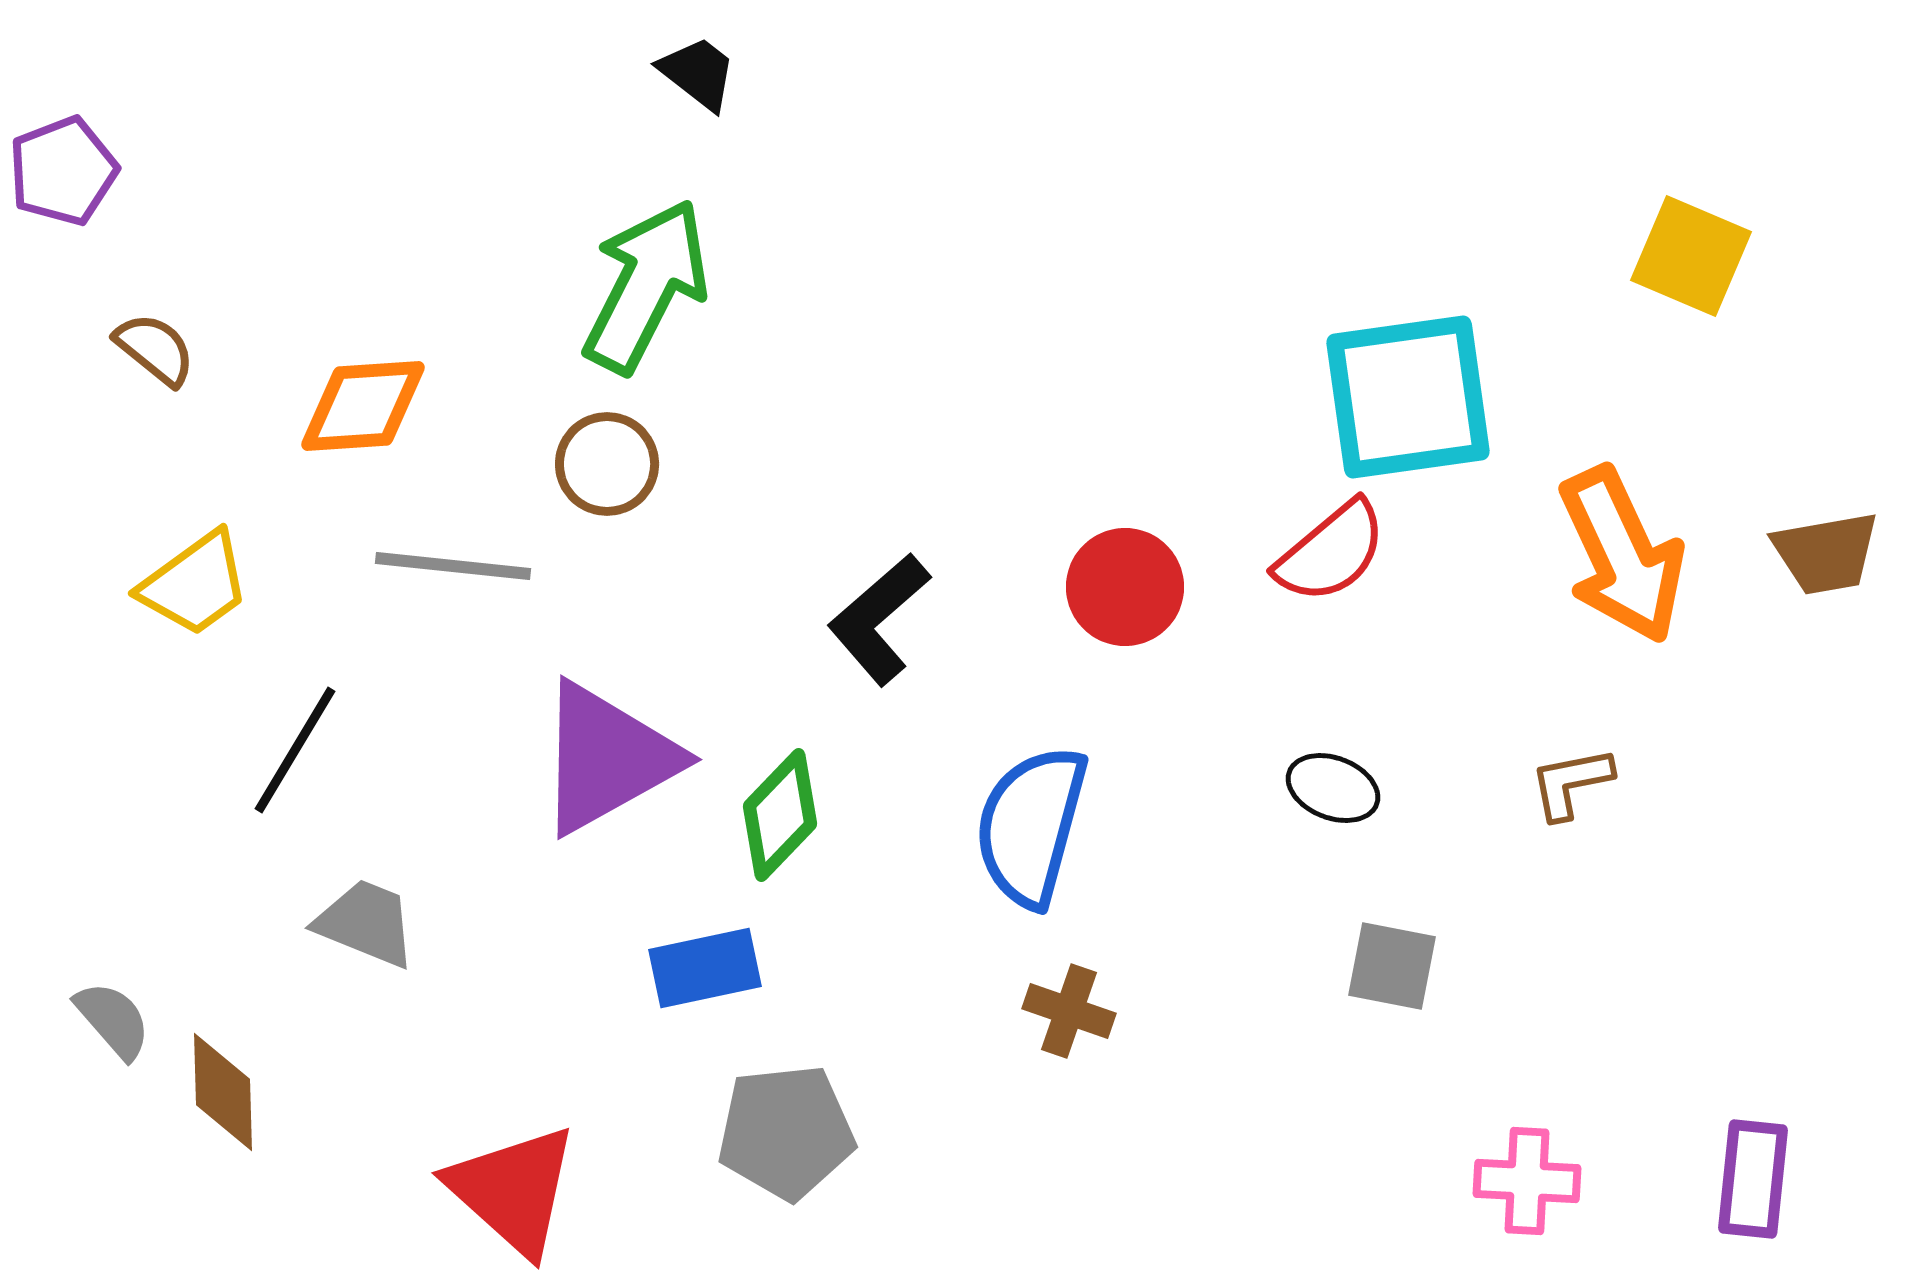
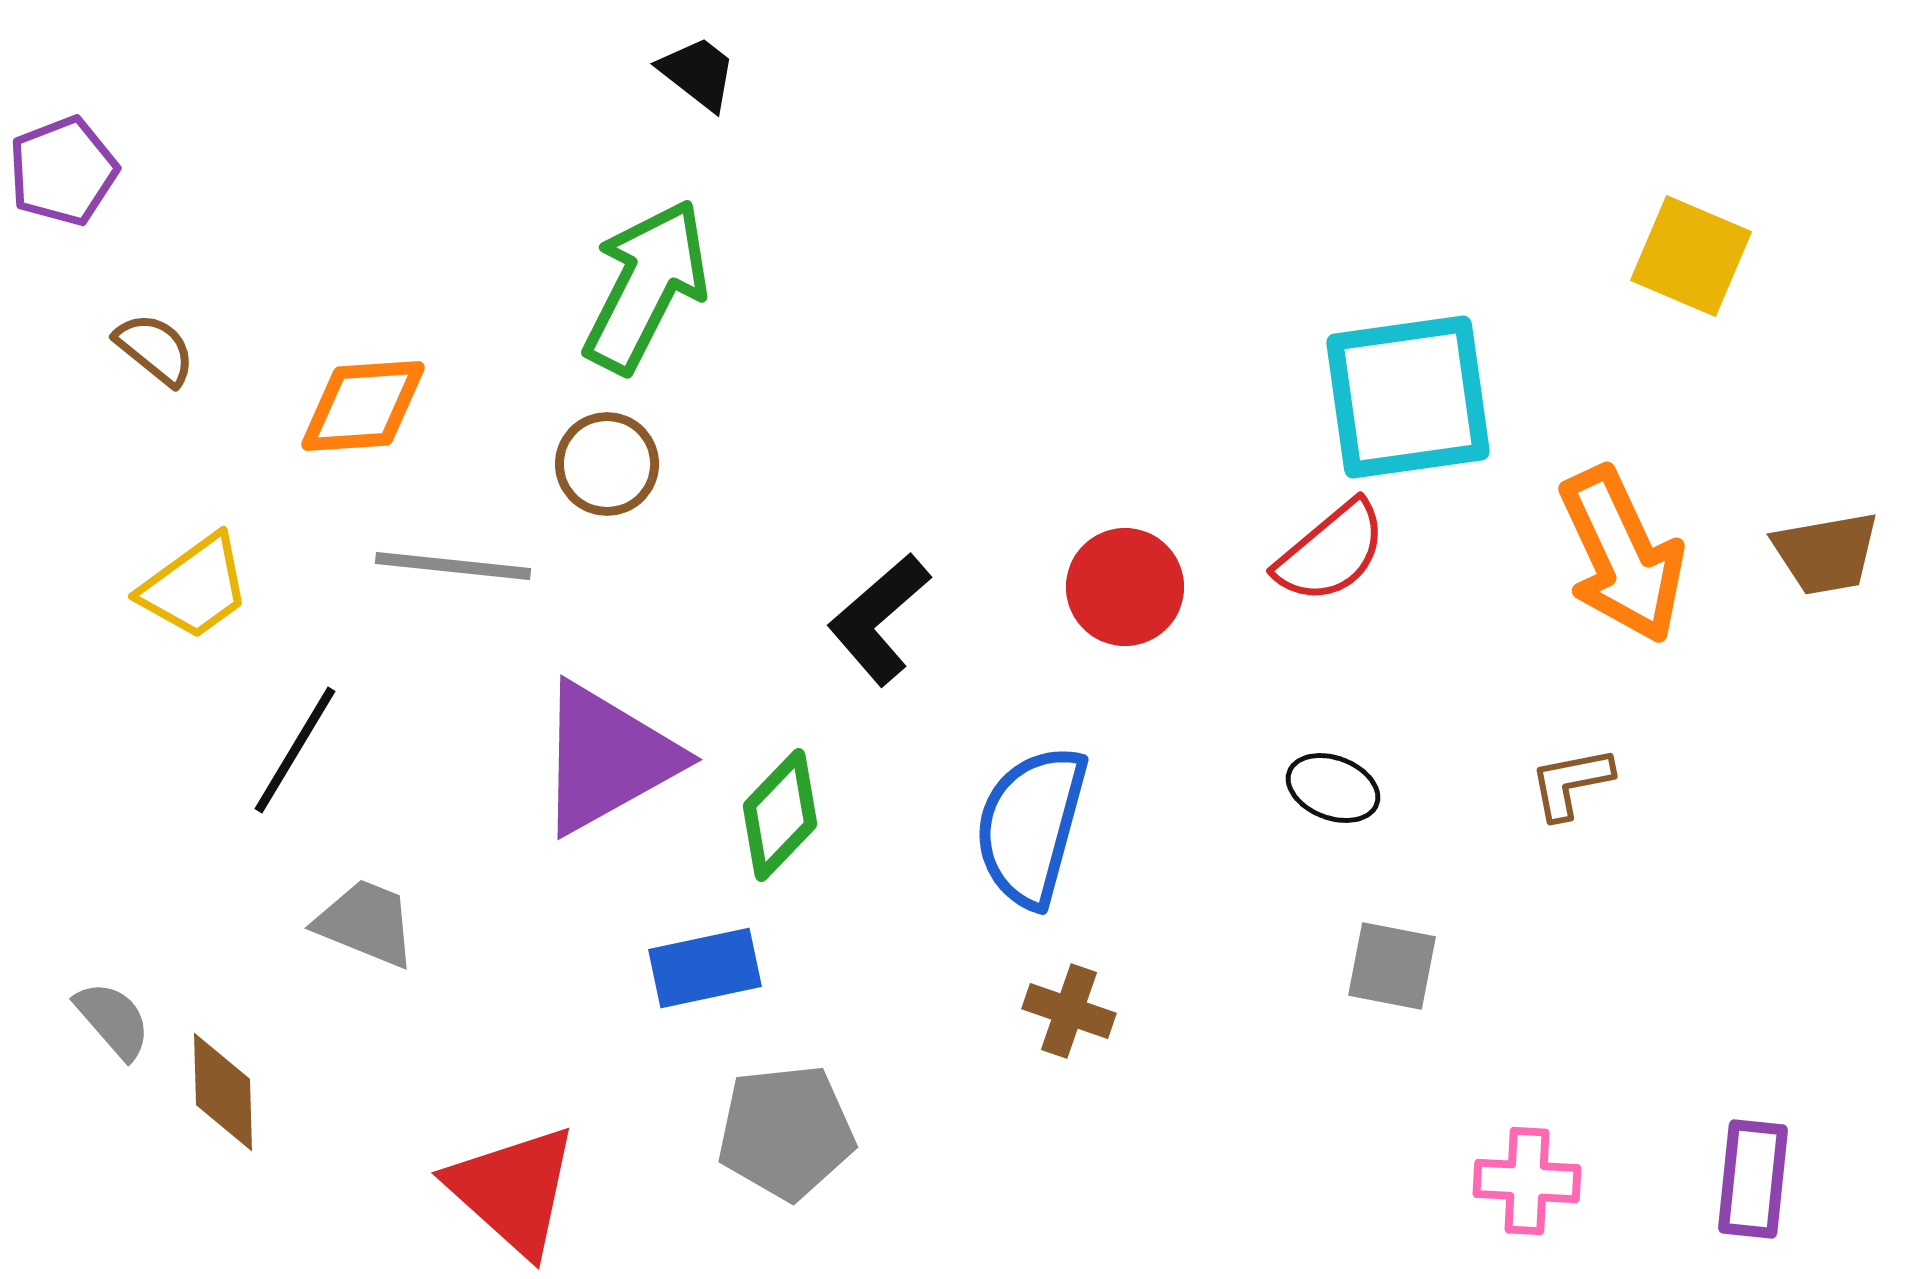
yellow trapezoid: moved 3 px down
